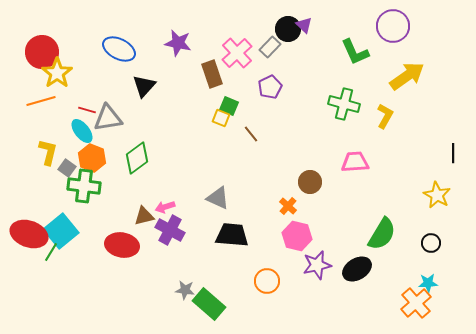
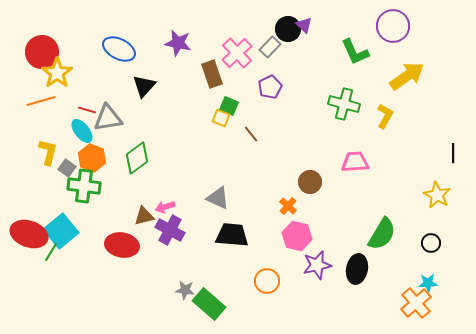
black ellipse at (357, 269): rotated 48 degrees counterclockwise
